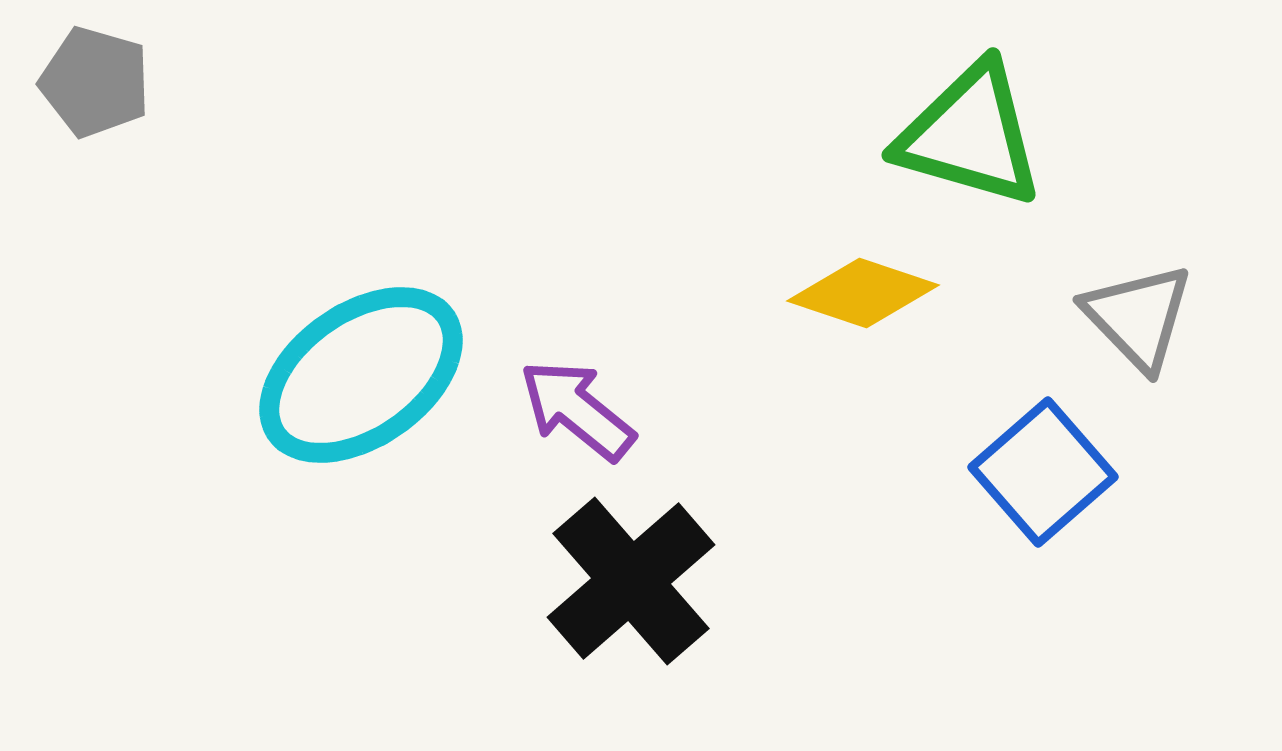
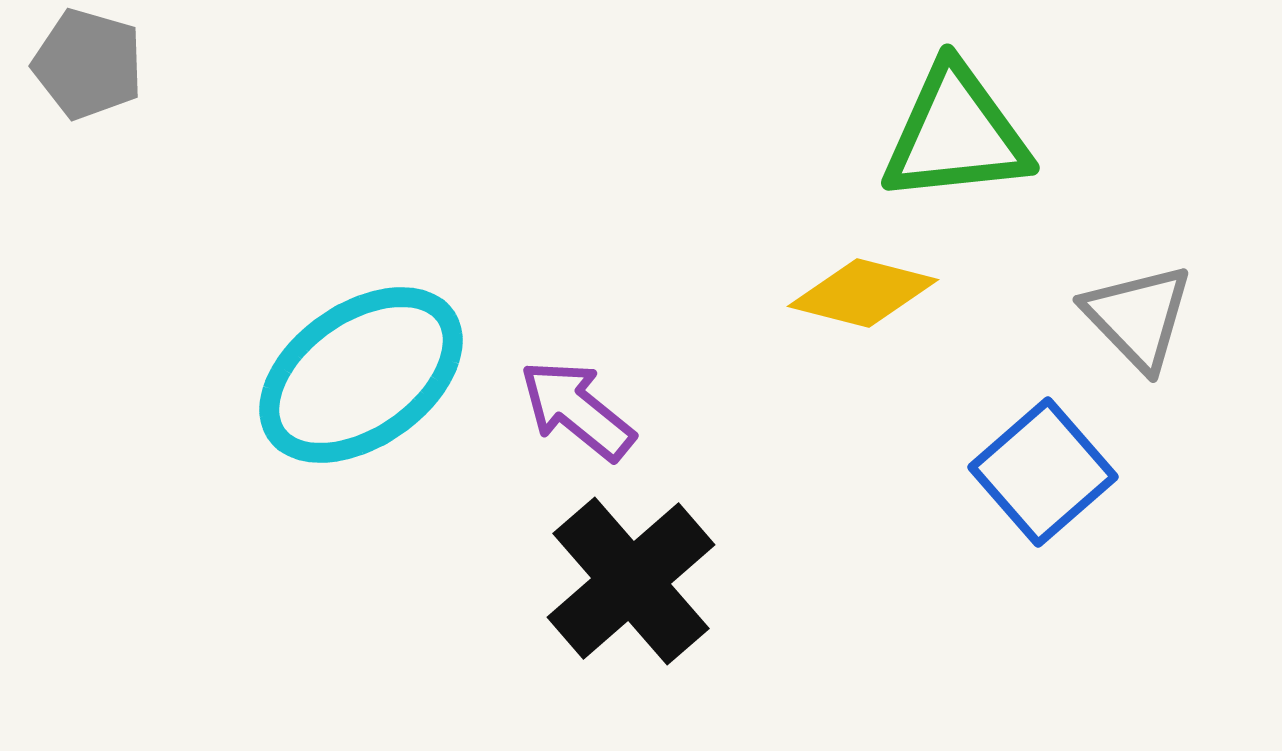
gray pentagon: moved 7 px left, 18 px up
green triangle: moved 14 px left, 1 px up; rotated 22 degrees counterclockwise
yellow diamond: rotated 4 degrees counterclockwise
